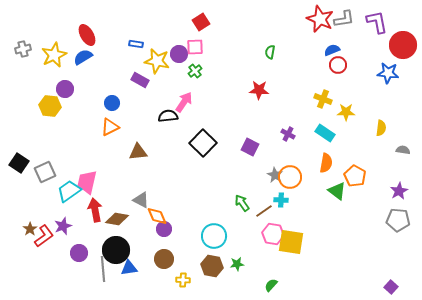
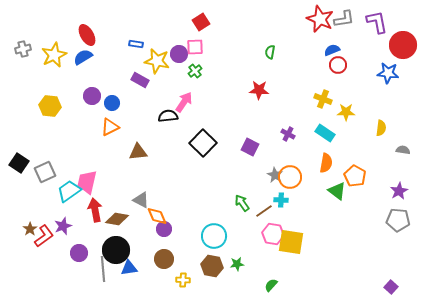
purple circle at (65, 89): moved 27 px right, 7 px down
